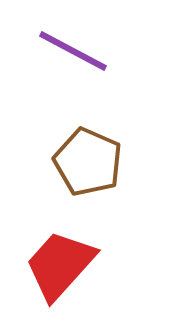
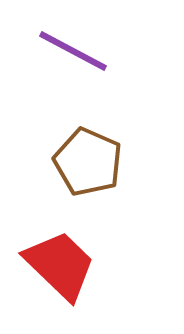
red trapezoid: rotated 92 degrees clockwise
